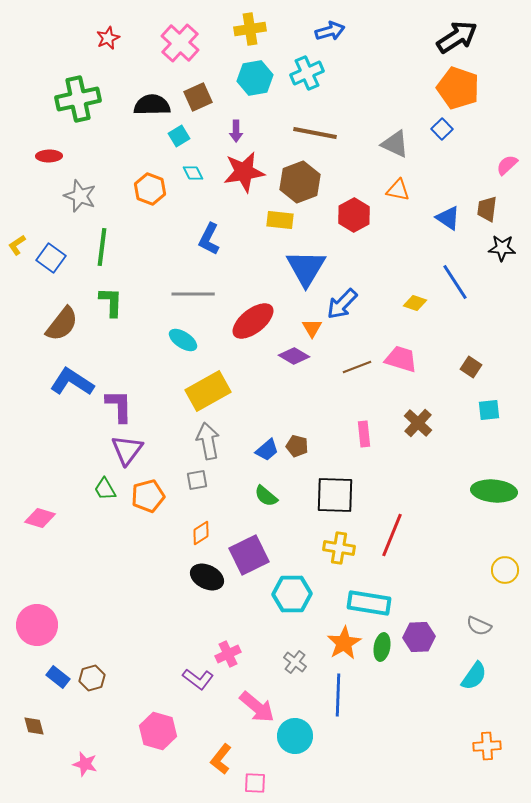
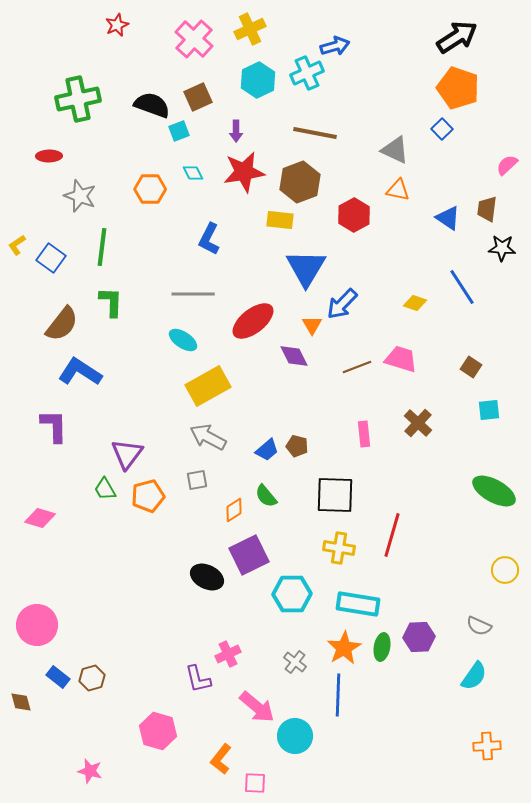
yellow cross at (250, 29): rotated 16 degrees counterclockwise
blue arrow at (330, 31): moved 5 px right, 15 px down
red star at (108, 38): moved 9 px right, 13 px up
pink cross at (180, 43): moved 14 px right, 4 px up
cyan hexagon at (255, 78): moved 3 px right, 2 px down; rotated 16 degrees counterclockwise
black semicircle at (152, 105): rotated 21 degrees clockwise
cyan square at (179, 136): moved 5 px up; rotated 10 degrees clockwise
gray triangle at (395, 144): moved 6 px down
orange hexagon at (150, 189): rotated 20 degrees counterclockwise
blue line at (455, 282): moved 7 px right, 5 px down
orange triangle at (312, 328): moved 3 px up
purple diamond at (294, 356): rotated 32 degrees clockwise
blue L-shape at (72, 382): moved 8 px right, 10 px up
yellow rectangle at (208, 391): moved 5 px up
purple L-shape at (119, 406): moved 65 px left, 20 px down
gray arrow at (208, 441): moved 4 px up; rotated 51 degrees counterclockwise
purple triangle at (127, 450): moved 4 px down
green ellipse at (494, 491): rotated 24 degrees clockwise
green semicircle at (266, 496): rotated 10 degrees clockwise
orange diamond at (201, 533): moved 33 px right, 23 px up
red line at (392, 535): rotated 6 degrees counterclockwise
cyan rectangle at (369, 603): moved 11 px left, 1 px down
orange star at (344, 643): moved 5 px down
purple L-shape at (198, 679): rotated 40 degrees clockwise
brown diamond at (34, 726): moved 13 px left, 24 px up
pink star at (85, 764): moved 5 px right, 7 px down
